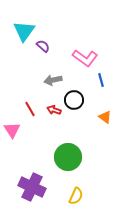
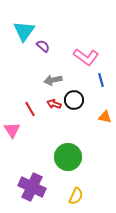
pink L-shape: moved 1 px right, 1 px up
red arrow: moved 6 px up
orange triangle: rotated 24 degrees counterclockwise
